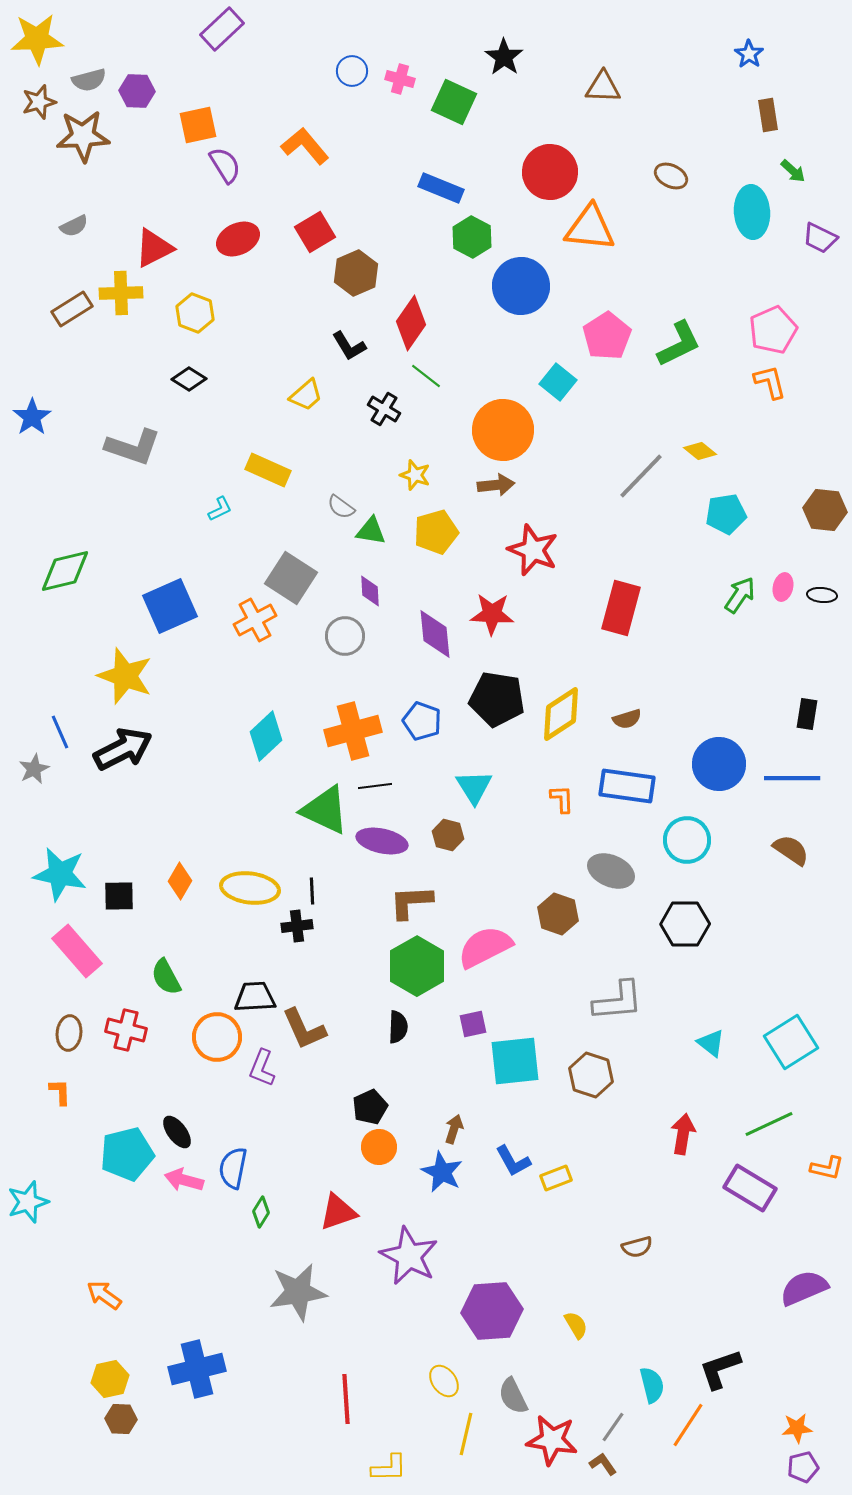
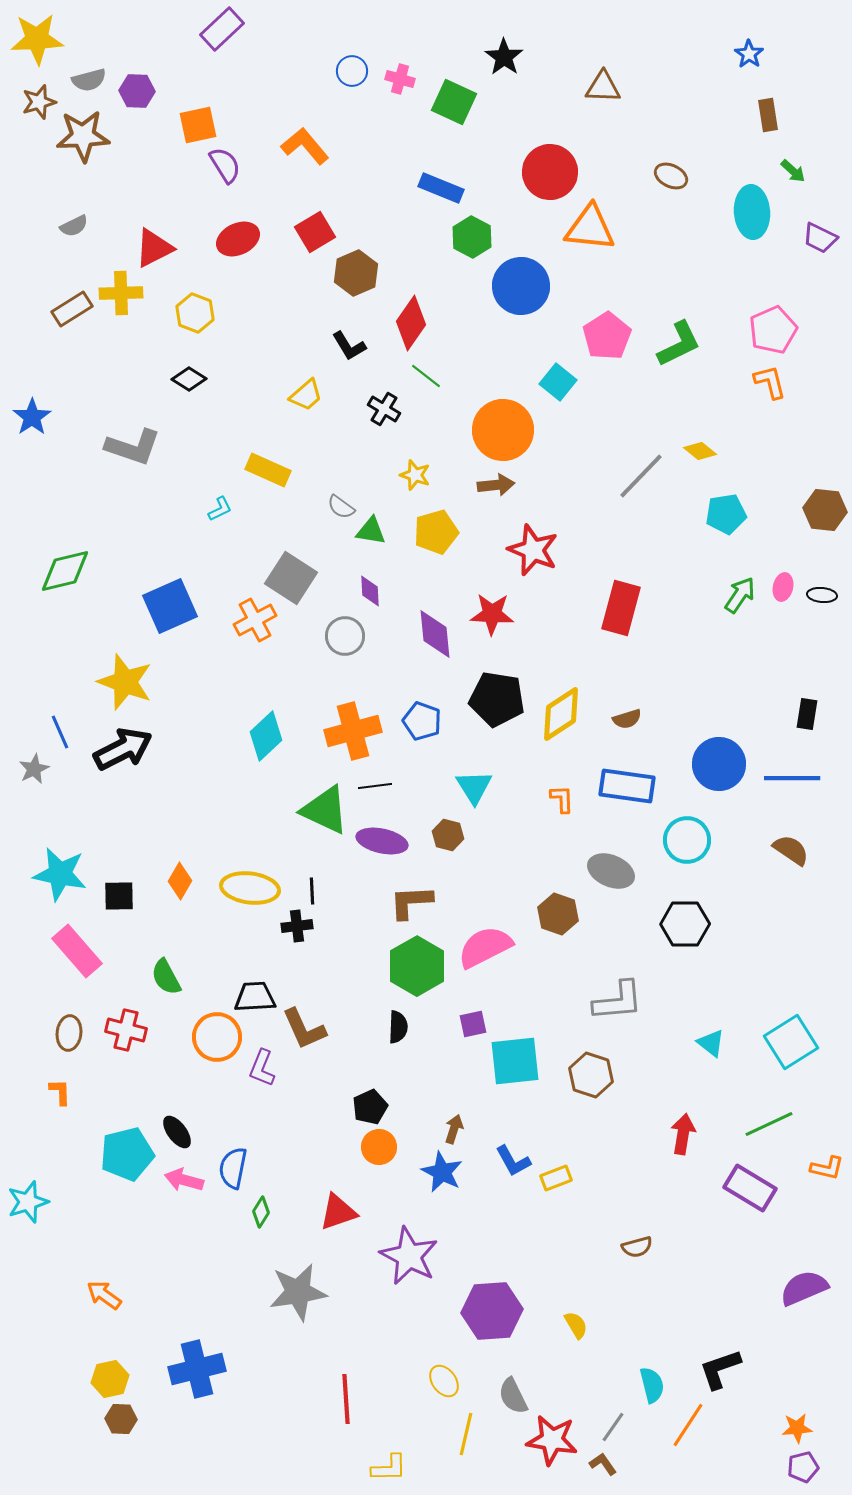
yellow star at (125, 676): moved 6 px down
